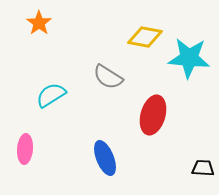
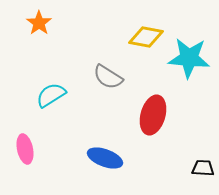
yellow diamond: moved 1 px right
pink ellipse: rotated 16 degrees counterclockwise
blue ellipse: rotated 48 degrees counterclockwise
